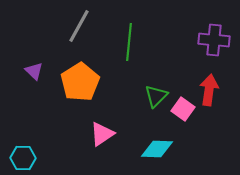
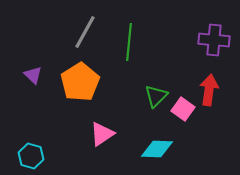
gray line: moved 6 px right, 6 px down
purple triangle: moved 1 px left, 4 px down
cyan hexagon: moved 8 px right, 2 px up; rotated 15 degrees clockwise
